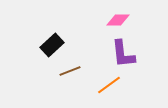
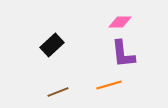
pink diamond: moved 2 px right, 2 px down
brown line: moved 12 px left, 21 px down
orange line: rotated 20 degrees clockwise
